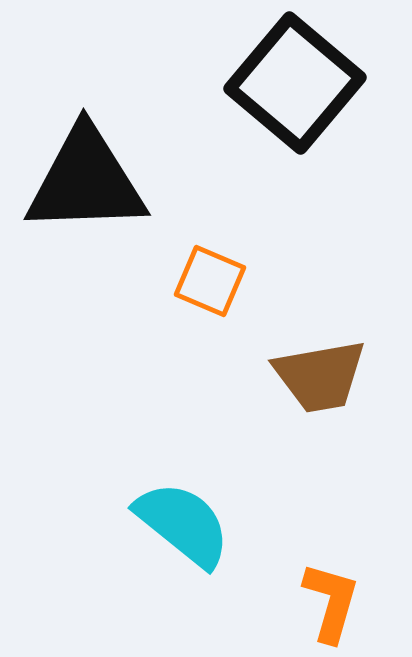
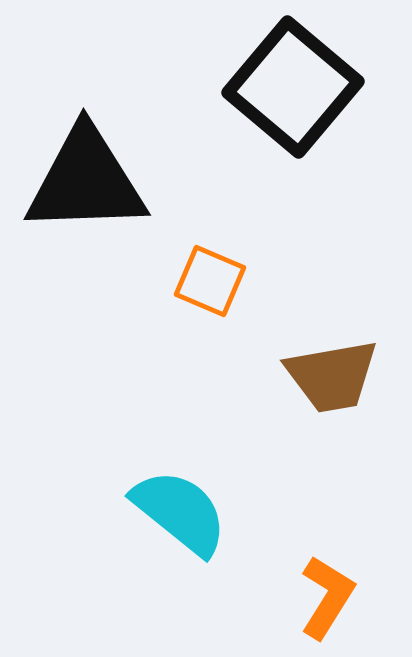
black square: moved 2 px left, 4 px down
brown trapezoid: moved 12 px right
cyan semicircle: moved 3 px left, 12 px up
orange L-shape: moved 4 px left, 5 px up; rotated 16 degrees clockwise
